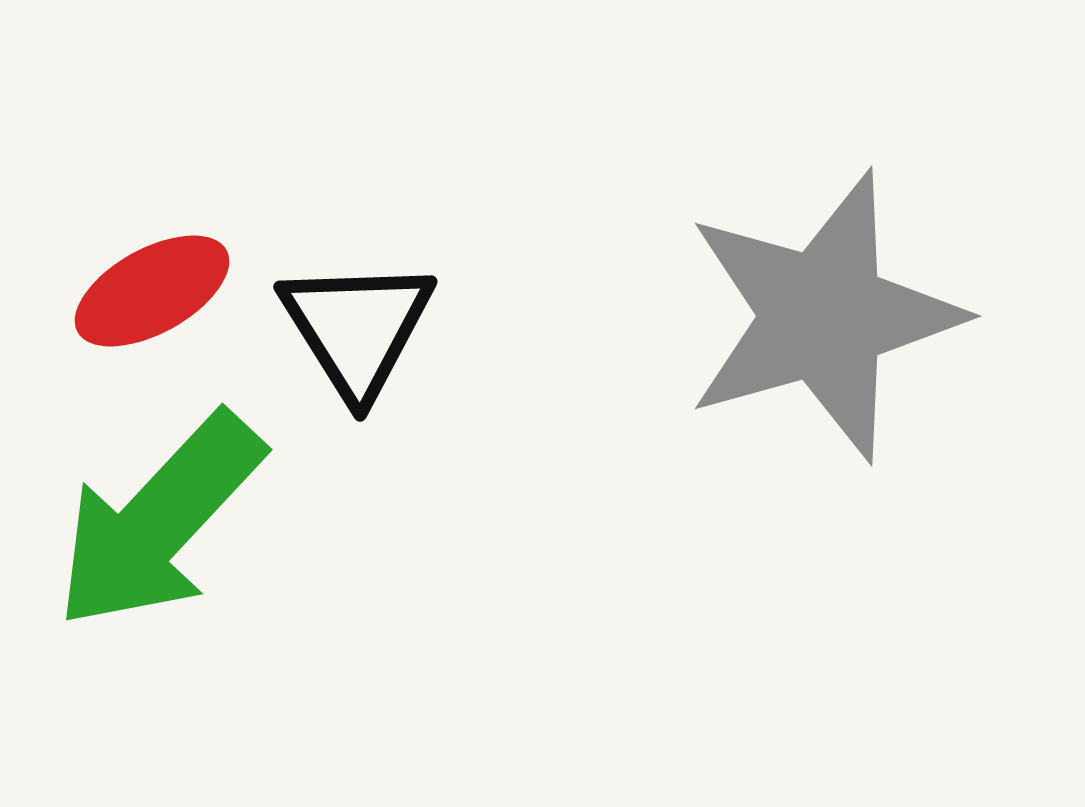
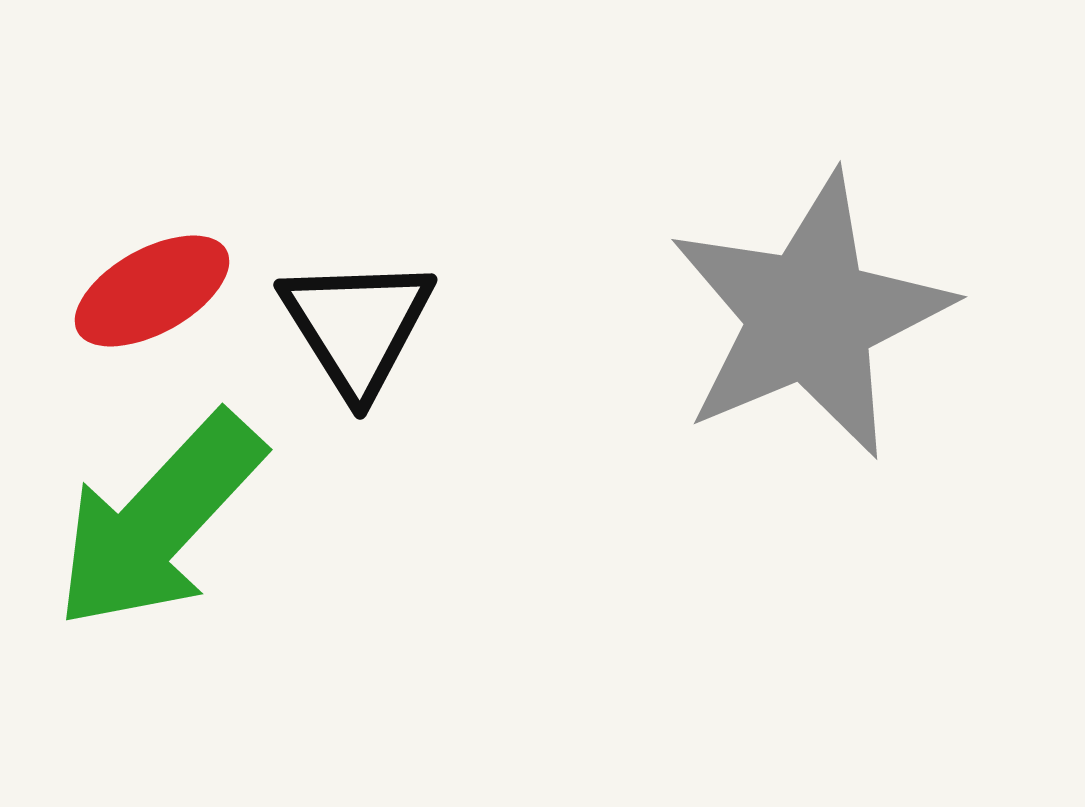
gray star: moved 13 px left; rotated 7 degrees counterclockwise
black triangle: moved 2 px up
